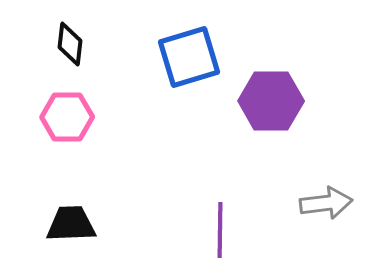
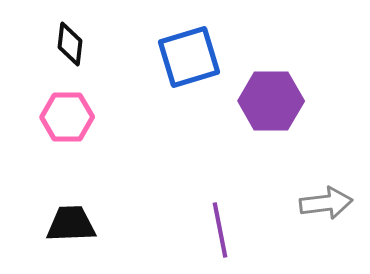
purple line: rotated 12 degrees counterclockwise
